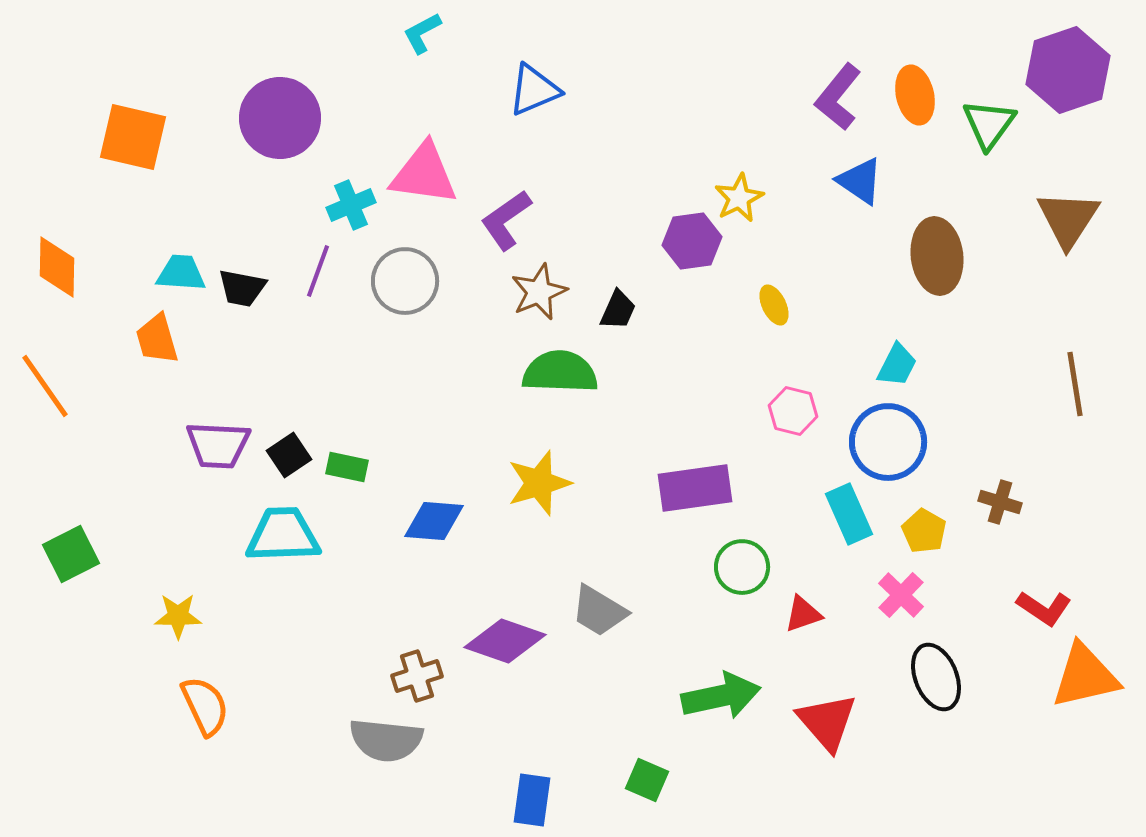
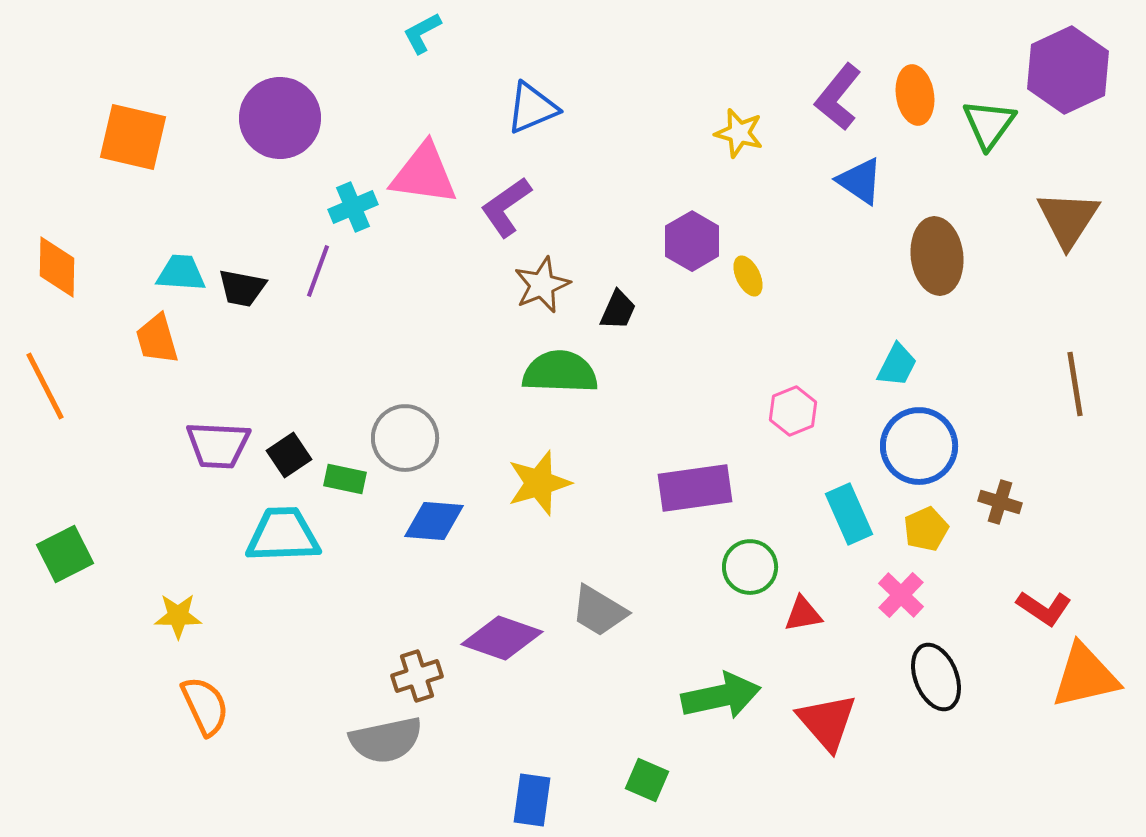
purple hexagon at (1068, 70): rotated 6 degrees counterclockwise
blue triangle at (534, 90): moved 2 px left, 18 px down
orange ellipse at (915, 95): rotated 4 degrees clockwise
yellow star at (739, 198): moved 65 px up; rotated 30 degrees counterclockwise
cyan cross at (351, 205): moved 2 px right, 2 px down
purple L-shape at (506, 220): moved 13 px up
purple hexagon at (692, 241): rotated 22 degrees counterclockwise
gray circle at (405, 281): moved 157 px down
brown star at (539, 292): moved 3 px right, 7 px up
yellow ellipse at (774, 305): moved 26 px left, 29 px up
orange line at (45, 386): rotated 8 degrees clockwise
pink hexagon at (793, 411): rotated 24 degrees clockwise
blue circle at (888, 442): moved 31 px right, 4 px down
green rectangle at (347, 467): moved 2 px left, 12 px down
yellow pentagon at (924, 531): moved 2 px right, 2 px up; rotated 18 degrees clockwise
green square at (71, 554): moved 6 px left
green circle at (742, 567): moved 8 px right
red triangle at (803, 614): rotated 9 degrees clockwise
purple diamond at (505, 641): moved 3 px left, 3 px up
gray semicircle at (386, 740): rotated 18 degrees counterclockwise
